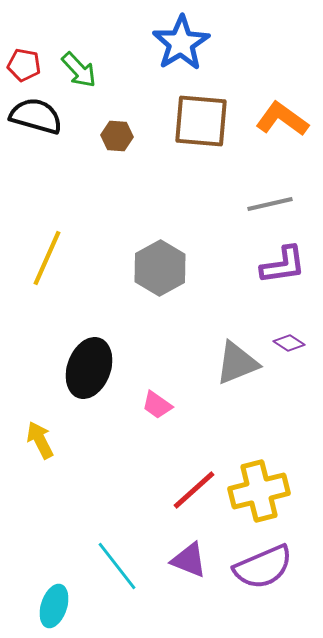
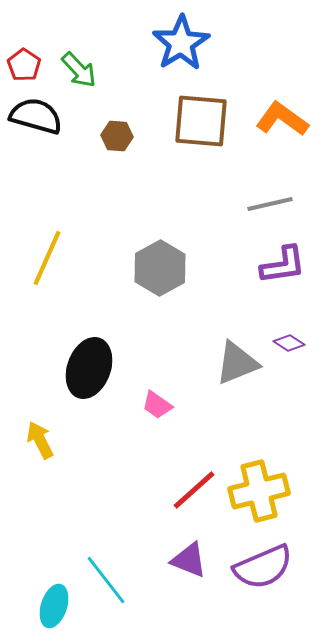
red pentagon: rotated 24 degrees clockwise
cyan line: moved 11 px left, 14 px down
